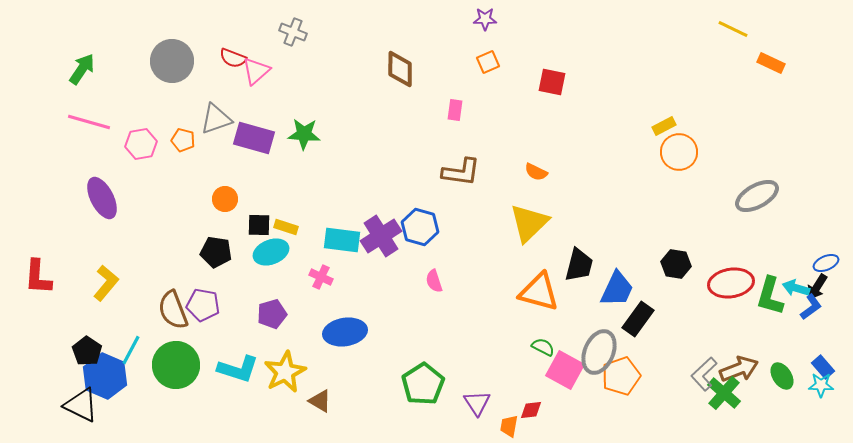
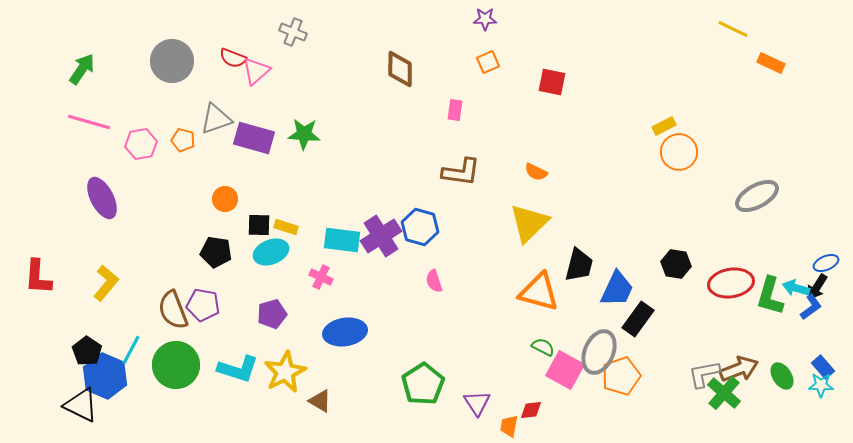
gray L-shape at (704, 374): rotated 32 degrees clockwise
